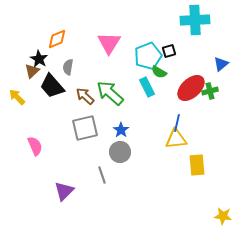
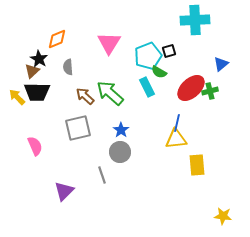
gray semicircle: rotated 14 degrees counterclockwise
black trapezoid: moved 15 px left, 6 px down; rotated 48 degrees counterclockwise
gray square: moved 7 px left
